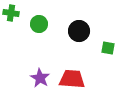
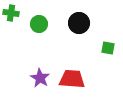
black circle: moved 8 px up
